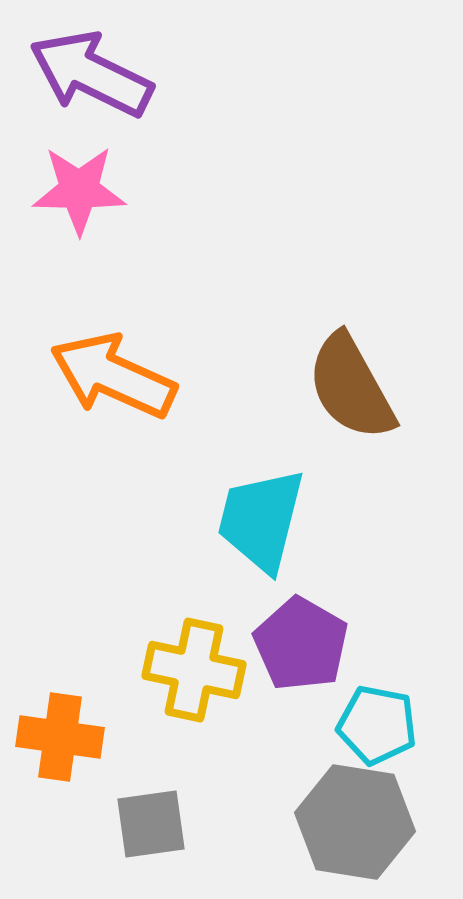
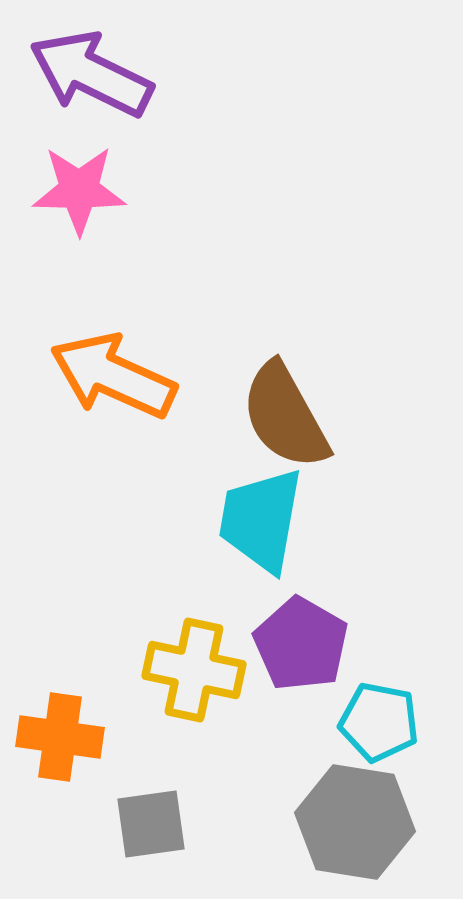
brown semicircle: moved 66 px left, 29 px down
cyan trapezoid: rotated 4 degrees counterclockwise
cyan pentagon: moved 2 px right, 3 px up
